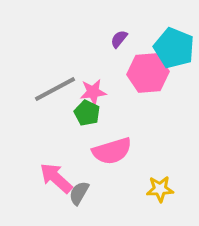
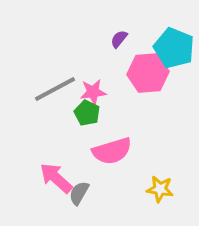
yellow star: rotated 12 degrees clockwise
